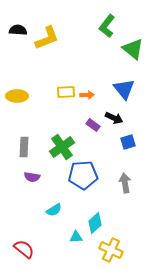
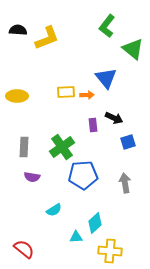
blue triangle: moved 18 px left, 11 px up
purple rectangle: rotated 48 degrees clockwise
yellow cross: moved 1 px left, 1 px down; rotated 20 degrees counterclockwise
